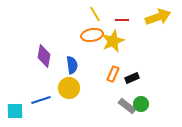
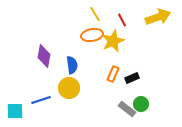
red line: rotated 64 degrees clockwise
gray rectangle: moved 3 px down
